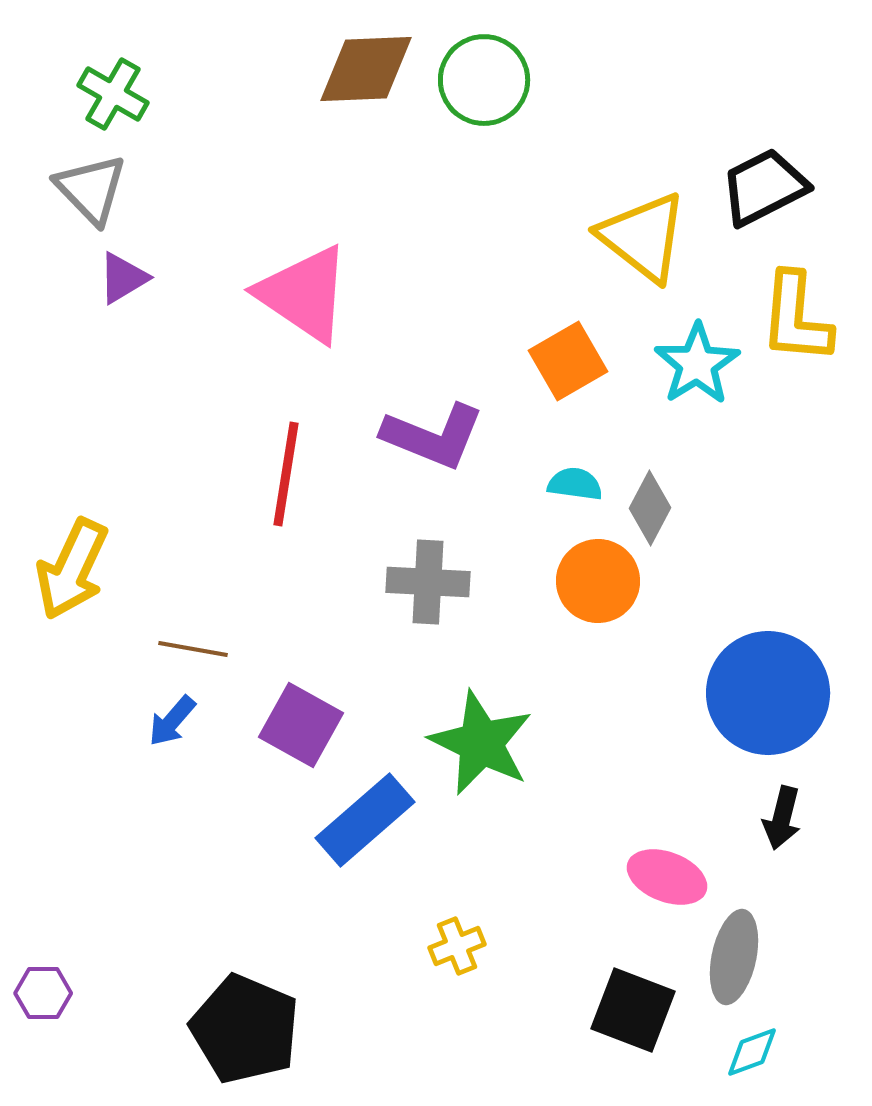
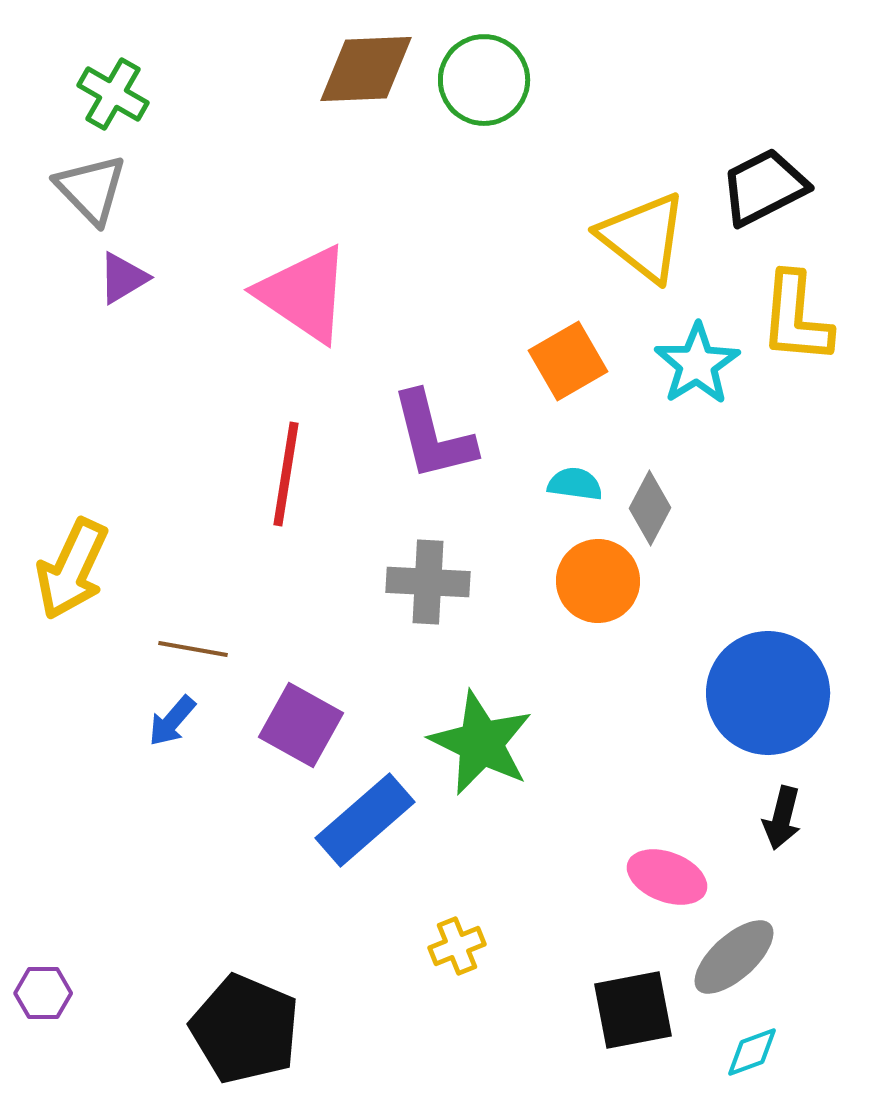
purple L-shape: rotated 54 degrees clockwise
gray ellipse: rotated 36 degrees clockwise
black square: rotated 32 degrees counterclockwise
